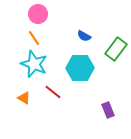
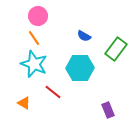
pink circle: moved 2 px down
orange triangle: moved 5 px down
